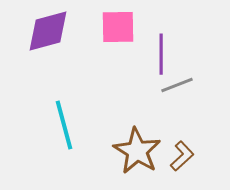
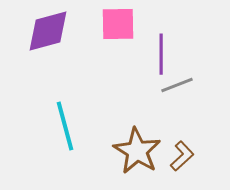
pink square: moved 3 px up
cyan line: moved 1 px right, 1 px down
